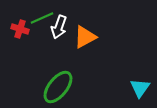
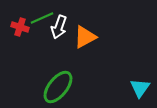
red cross: moved 2 px up
